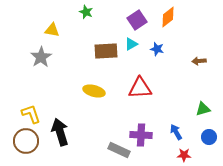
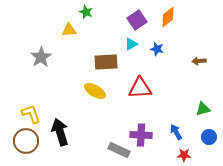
yellow triangle: moved 17 px right; rotated 14 degrees counterclockwise
brown rectangle: moved 11 px down
yellow ellipse: moved 1 px right; rotated 15 degrees clockwise
